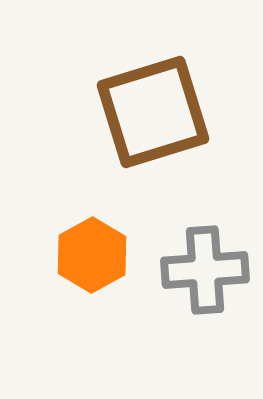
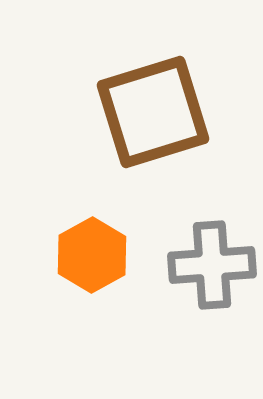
gray cross: moved 7 px right, 5 px up
